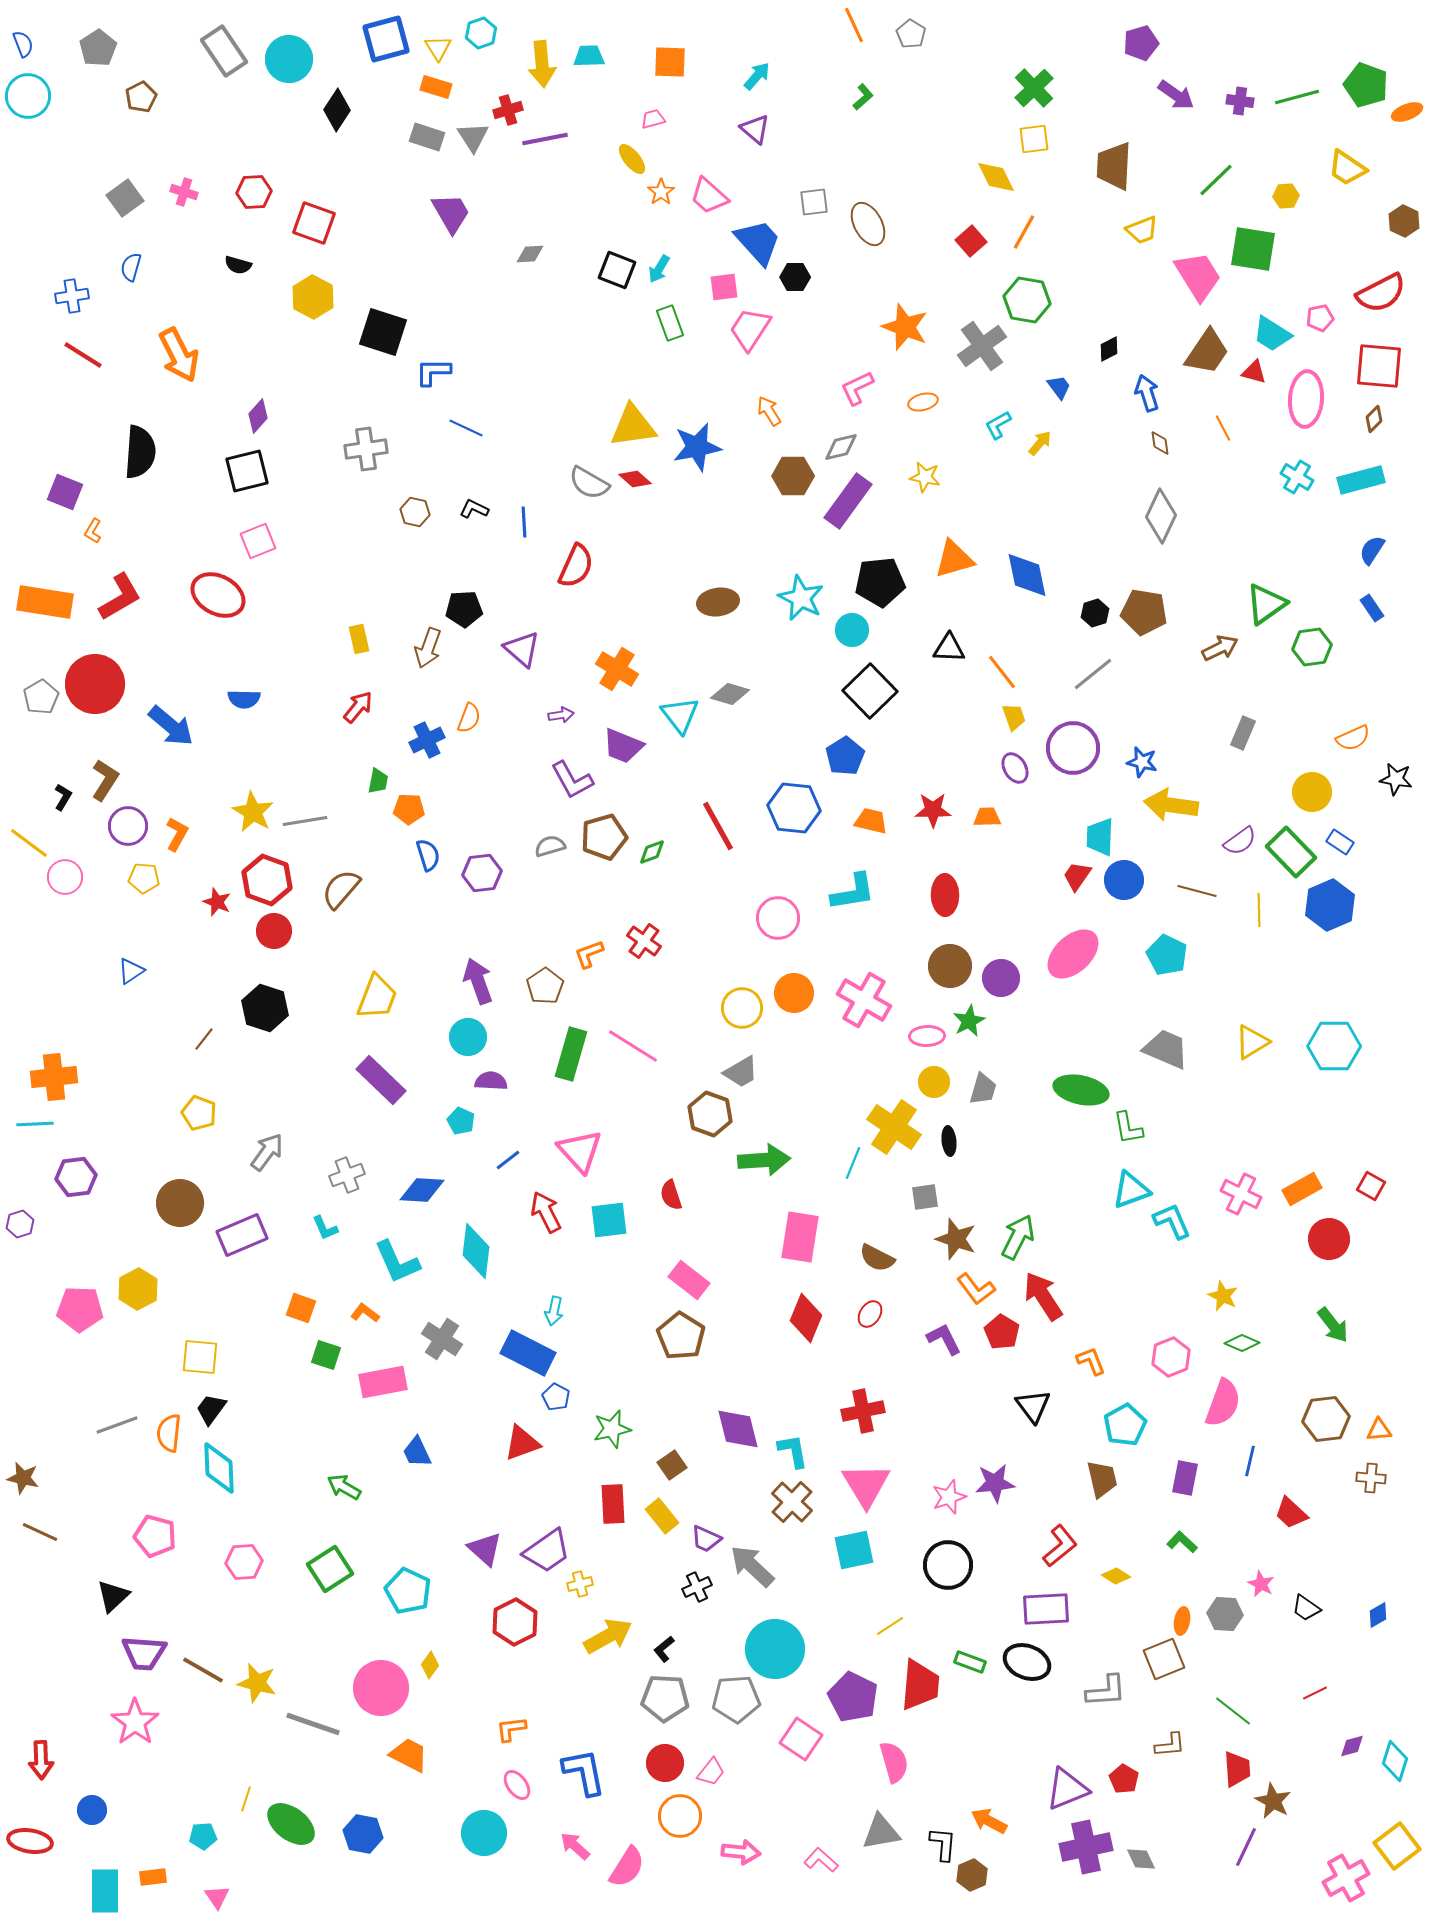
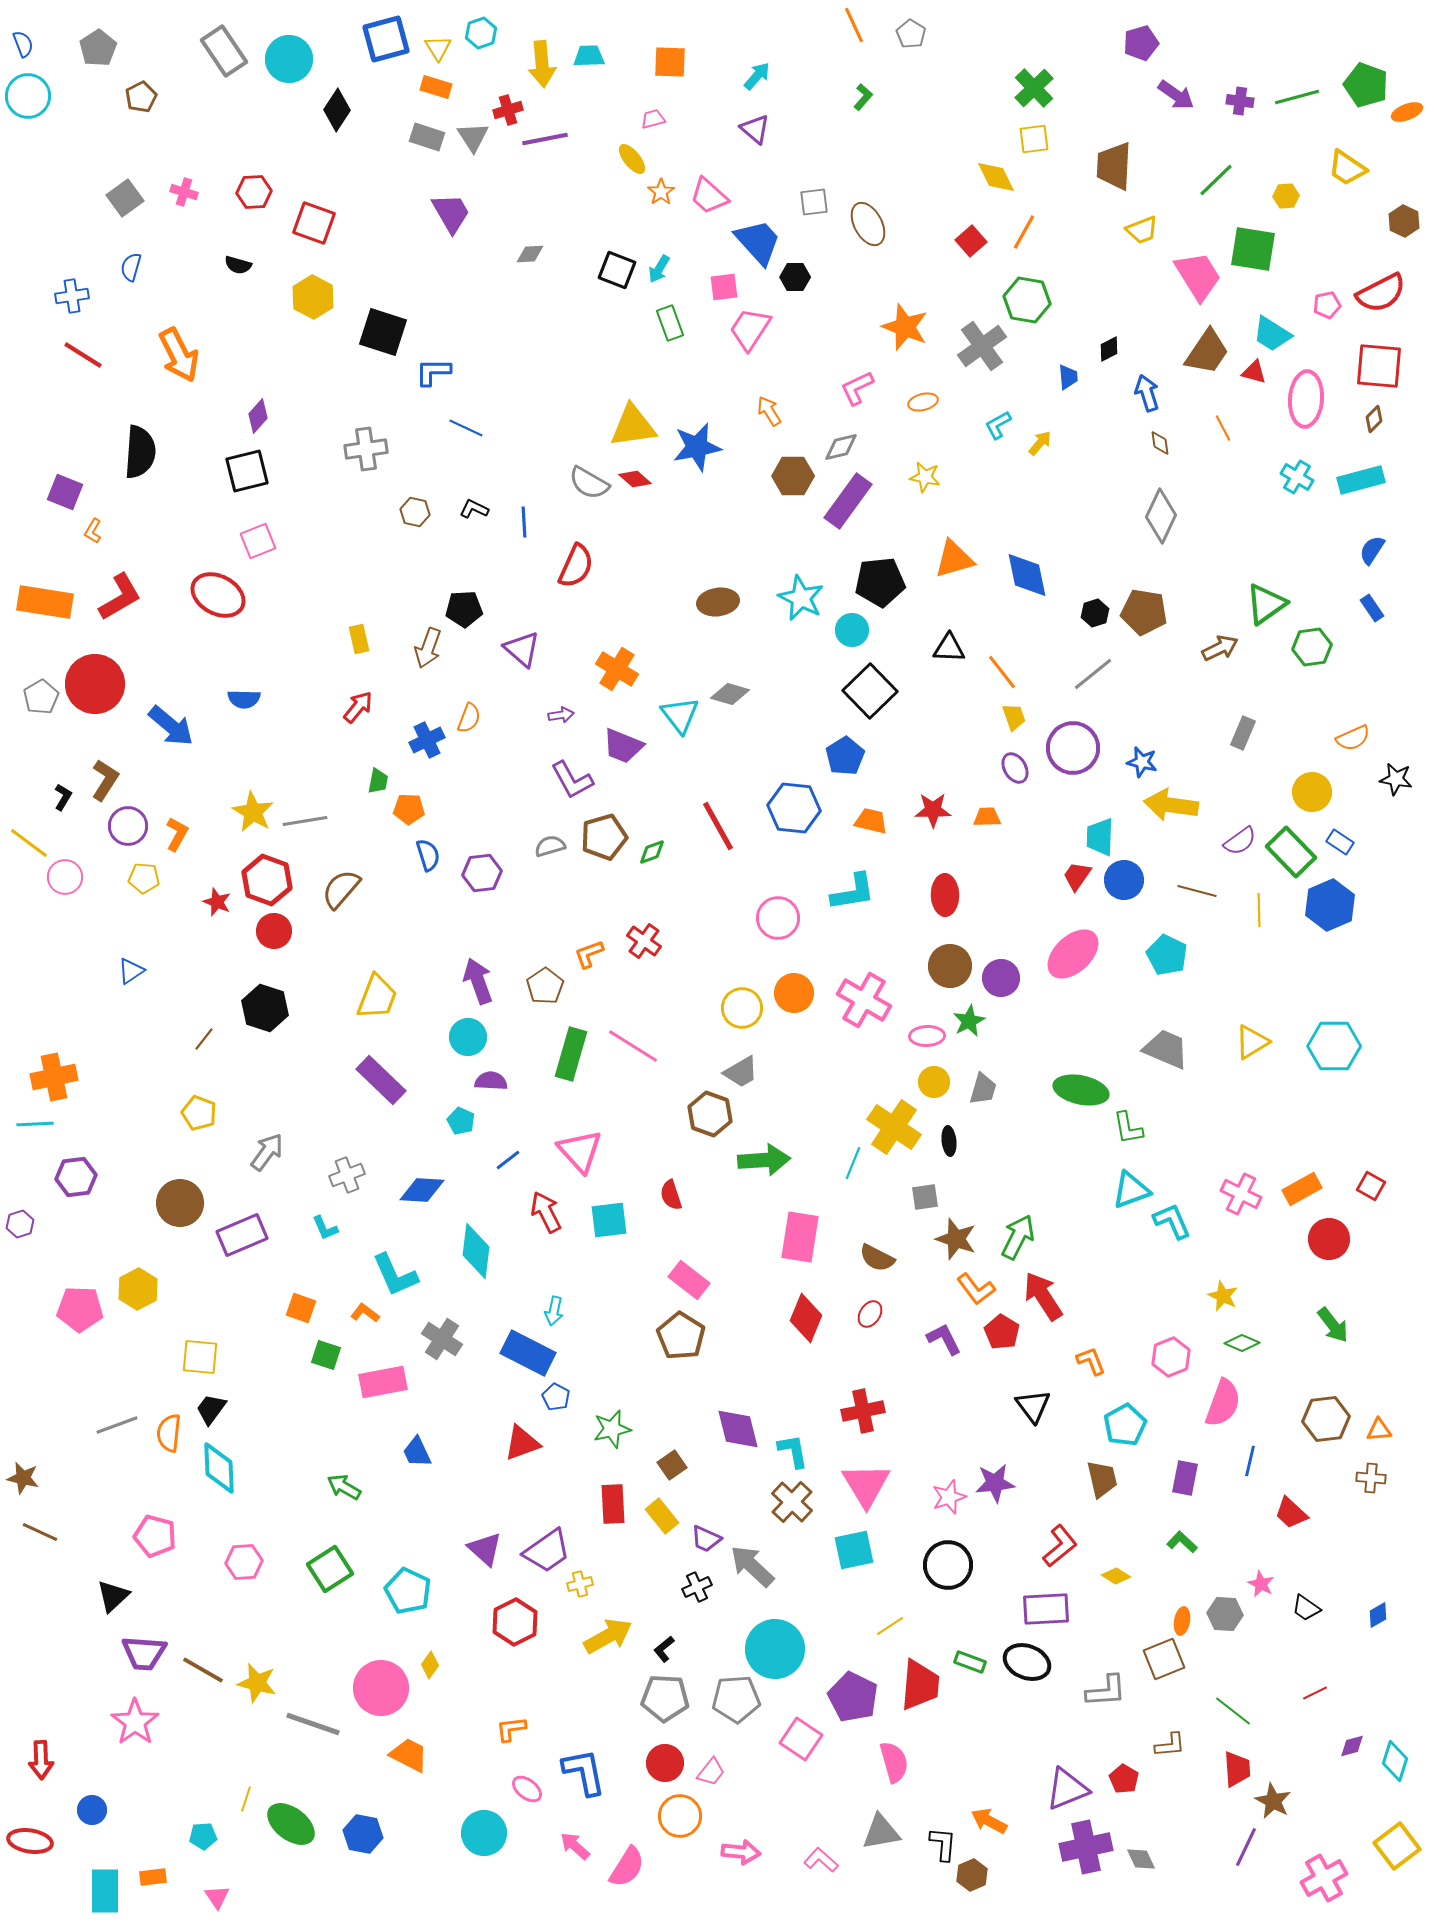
green L-shape at (863, 97): rotated 8 degrees counterclockwise
pink pentagon at (1320, 318): moved 7 px right, 13 px up
blue trapezoid at (1059, 387): moved 9 px right, 10 px up; rotated 32 degrees clockwise
orange cross at (54, 1077): rotated 6 degrees counterclockwise
cyan L-shape at (397, 1262): moved 2 px left, 13 px down
pink ellipse at (517, 1785): moved 10 px right, 4 px down; rotated 16 degrees counterclockwise
pink cross at (1346, 1878): moved 22 px left
